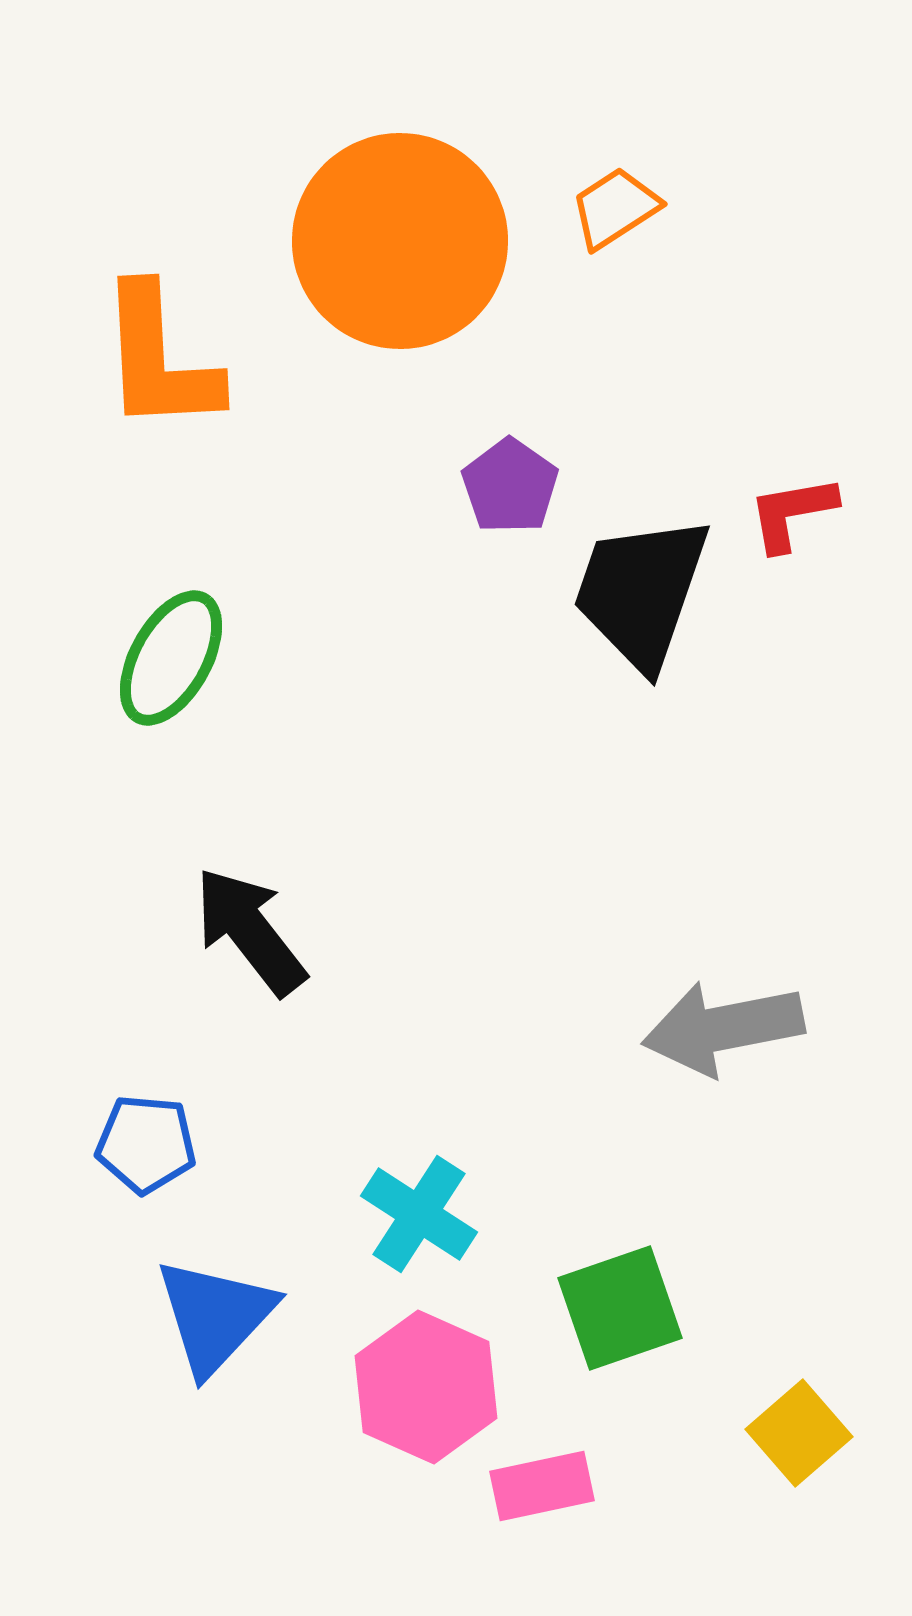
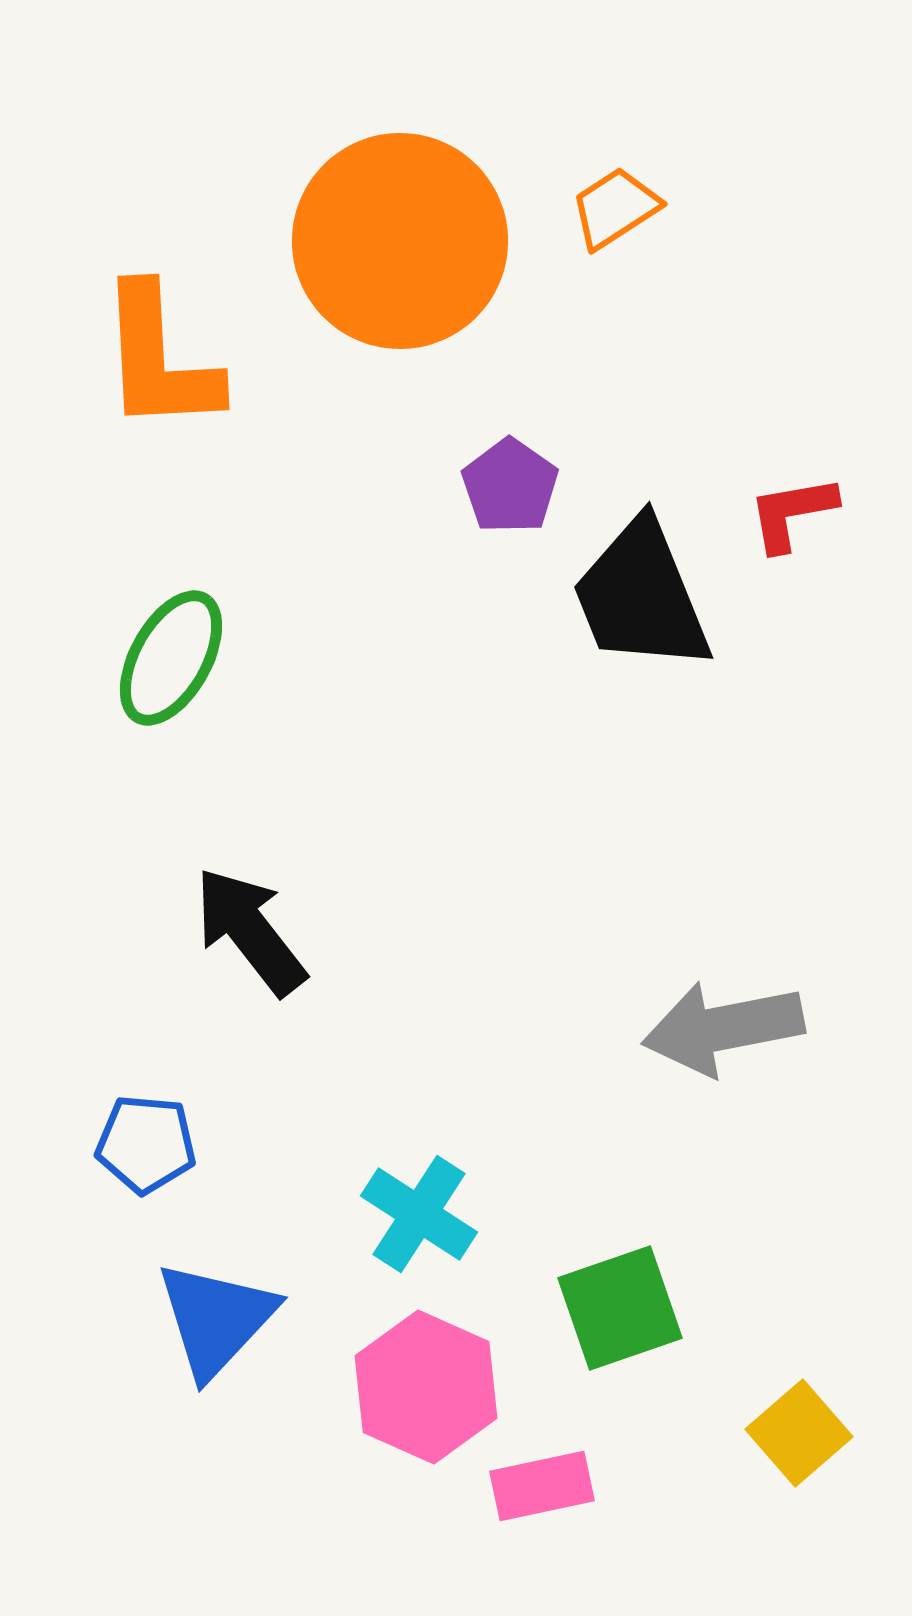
black trapezoid: moved 4 px down; rotated 41 degrees counterclockwise
blue triangle: moved 1 px right, 3 px down
